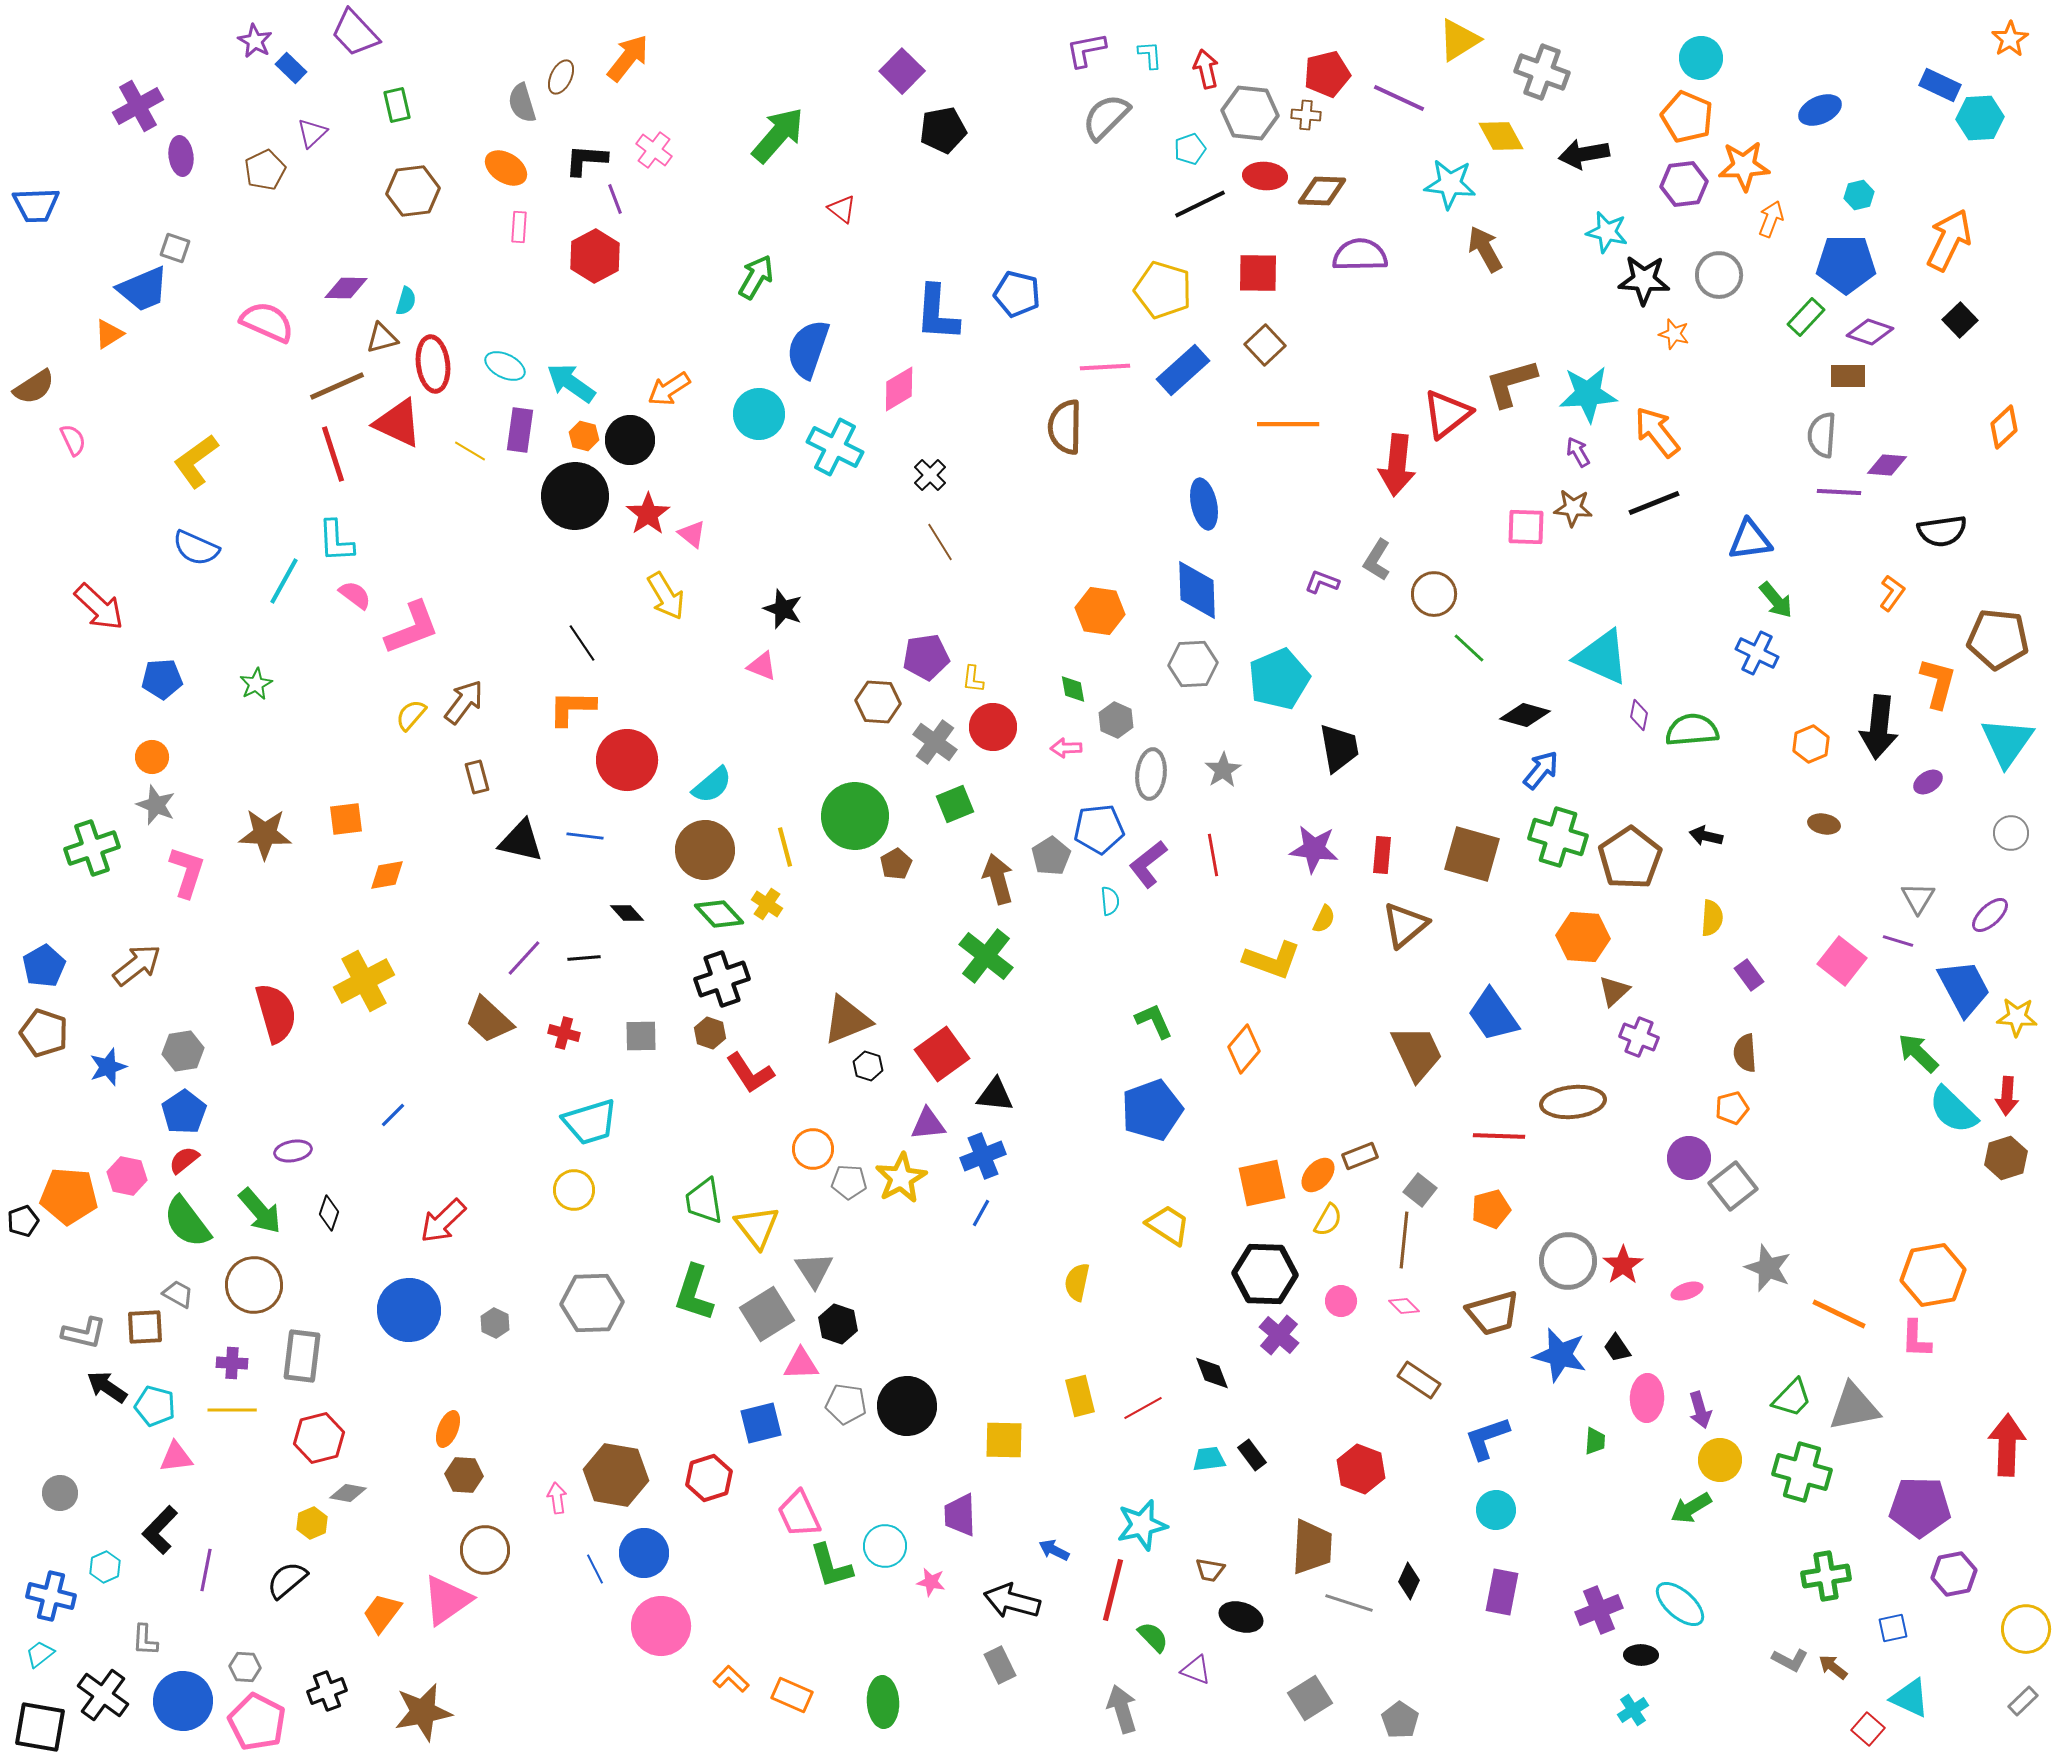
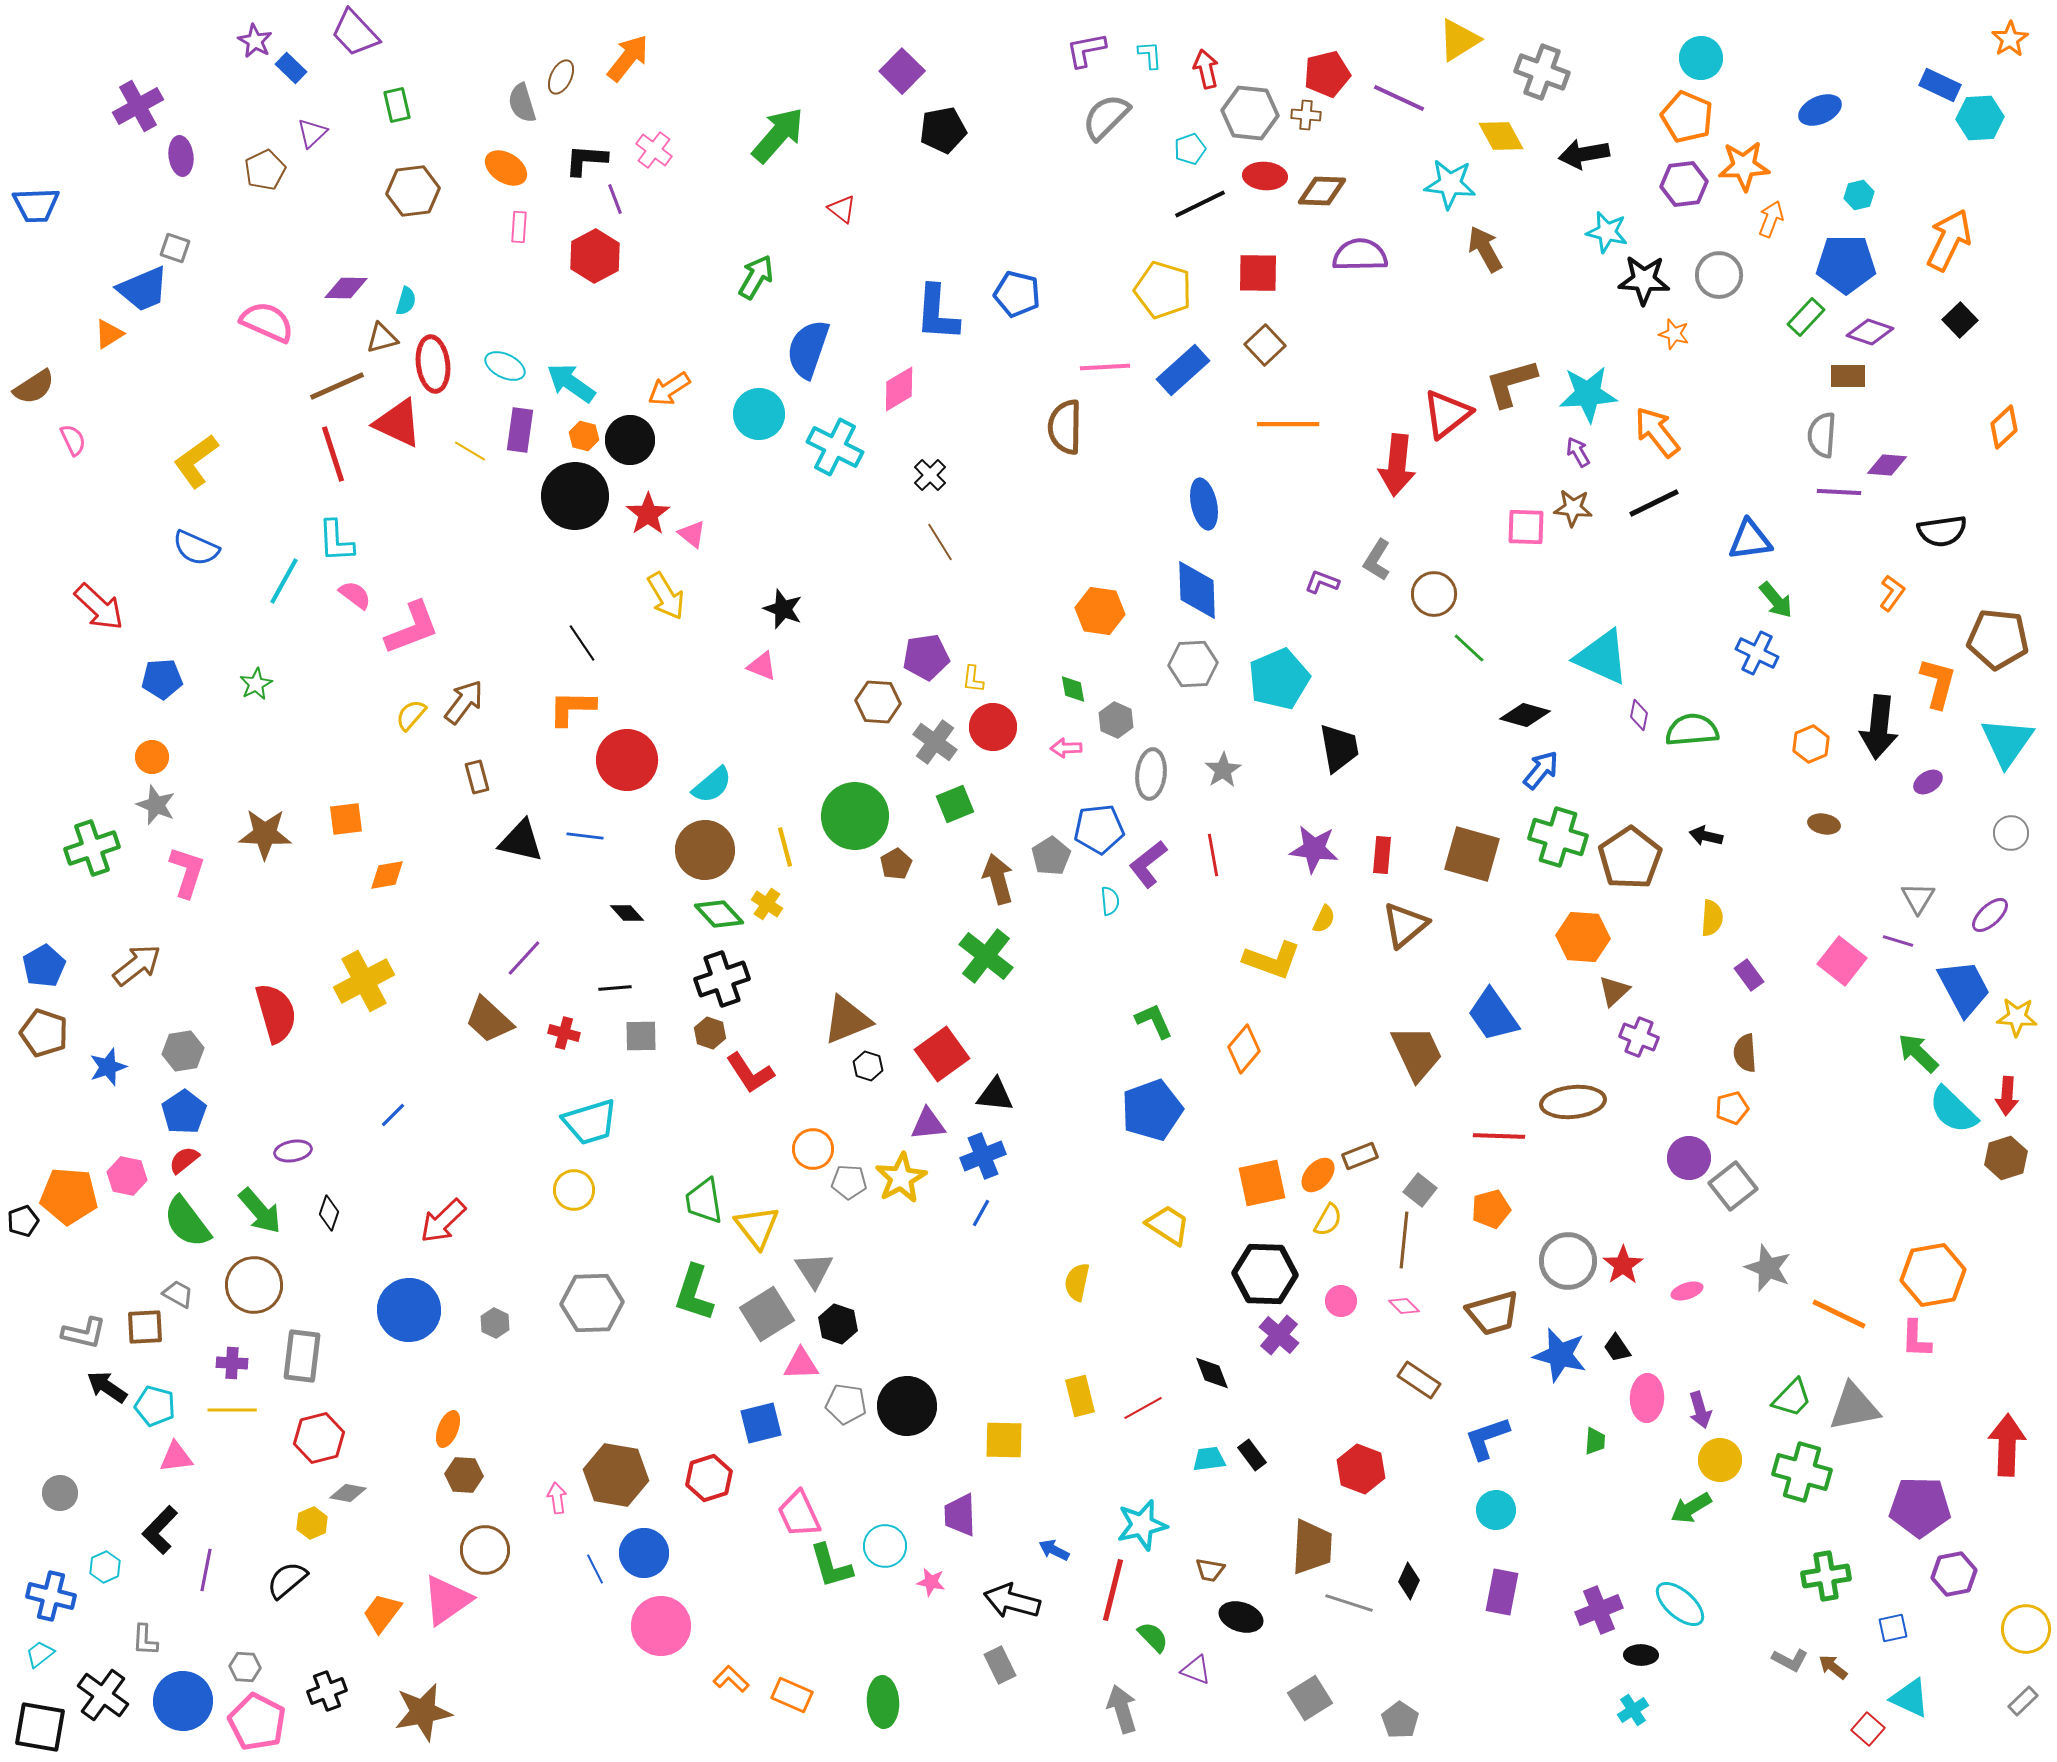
black line at (1654, 503): rotated 4 degrees counterclockwise
black line at (584, 958): moved 31 px right, 30 px down
